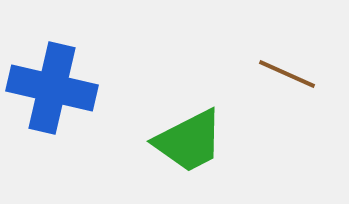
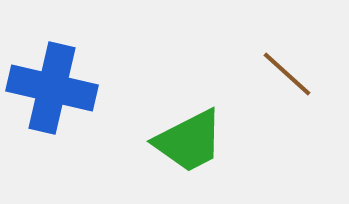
brown line: rotated 18 degrees clockwise
